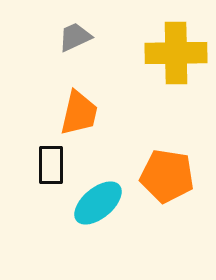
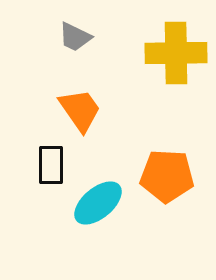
gray trapezoid: rotated 129 degrees counterclockwise
orange trapezoid: moved 1 px right, 3 px up; rotated 48 degrees counterclockwise
orange pentagon: rotated 6 degrees counterclockwise
